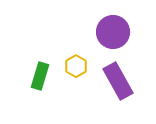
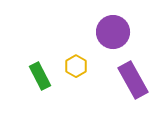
green rectangle: rotated 44 degrees counterclockwise
purple rectangle: moved 15 px right, 1 px up
